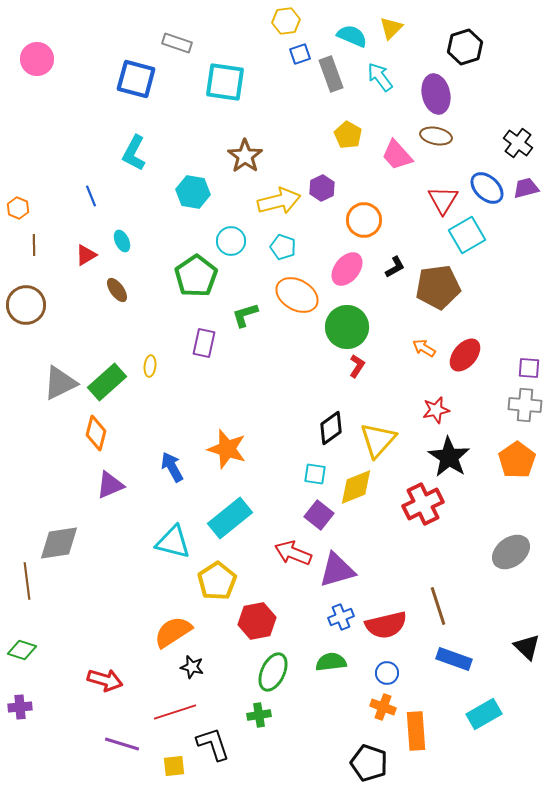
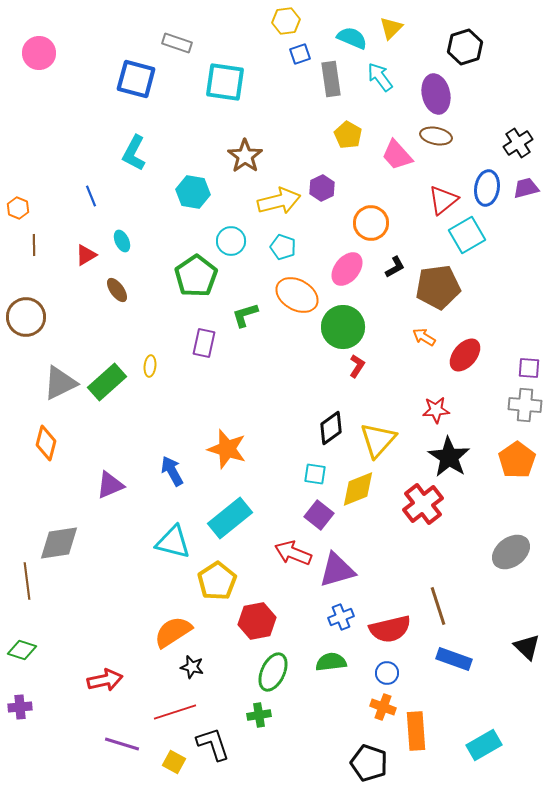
cyan semicircle at (352, 36): moved 2 px down
pink circle at (37, 59): moved 2 px right, 6 px up
gray rectangle at (331, 74): moved 5 px down; rotated 12 degrees clockwise
black cross at (518, 143): rotated 20 degrees clockwise
blue ellipse at (487, 188): rotated 56 degrees clockwise
red triangle at (443, 200): rotated 20 degrees clockwise
orange circle at (364, 220): moved 7 px right, 3 px down
brown circle at (26, 305): moved 12 px down
green circle at (347, 327): moved 4 px left
orange arrow at (424, 348): moved 11 px up
red star at (436, 410): rotated 8 degrees clockwise
orange diamond at (96, 433): moved 50 px left, 10 px down
blue arrow at (172, 467): moved 4 px down
yellow diamond at (356, 487): moved 2 px right, 2 px down
red cross at (423, 504): rotated 12 degrees counterclockwise
red semicircle at (386, 625): moved 4 px right, 4 px down
red arrow at (105, 680): rotated 28 degrees counterclockwise
cyan rectangle at (484, 714): moved 31 px down
yellow square at (174, 766): moved 4 px up; rotated 35 degrees clockwise
